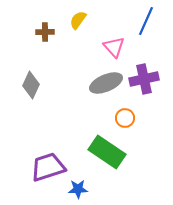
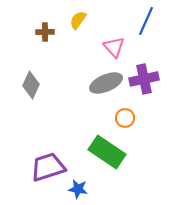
blue star: rotated 12 degrees clockwise
